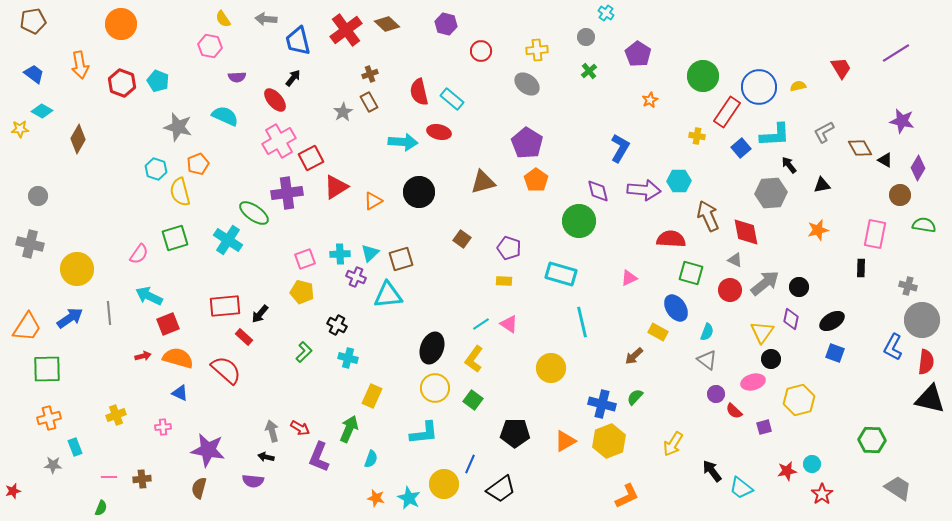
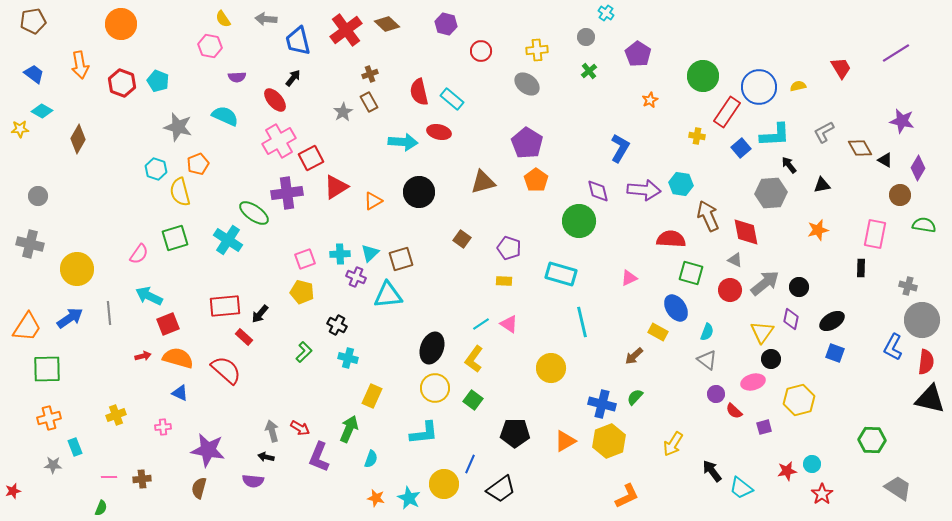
cyan hexagon at (679, 181): moved 2 px right, 3 px down; rotated 10 degrees clockwise
